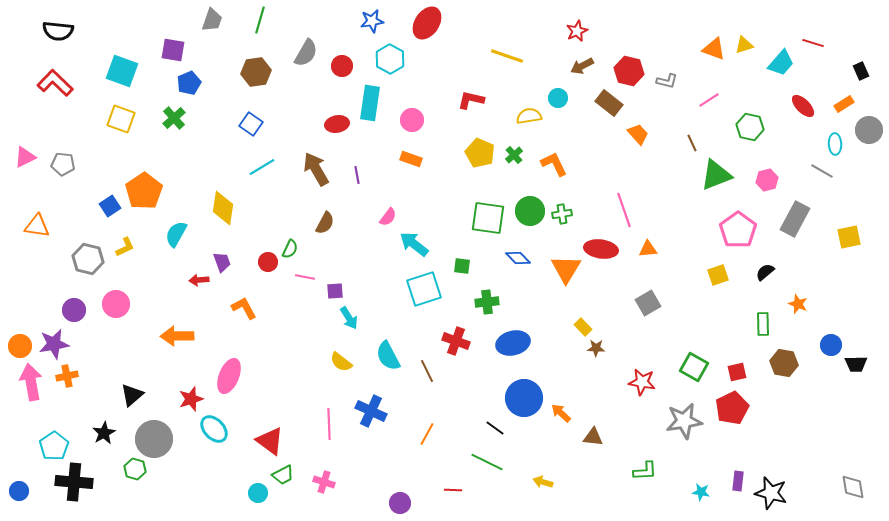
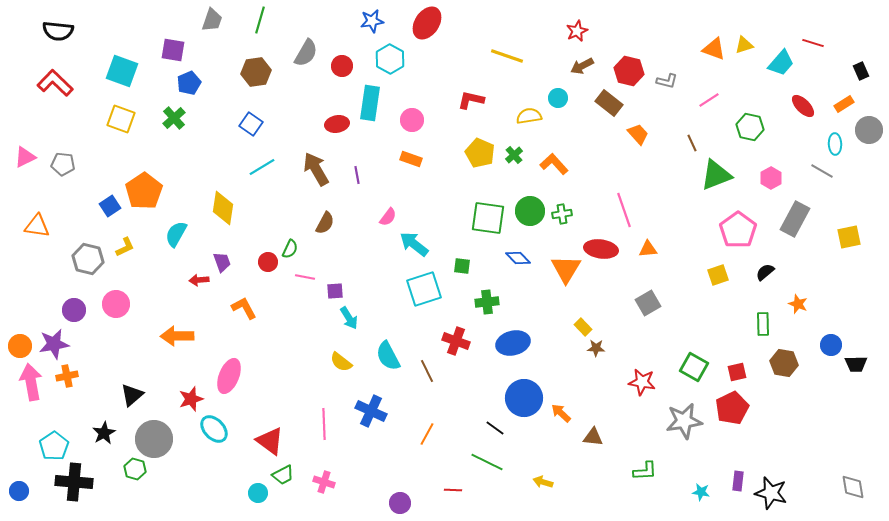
orange L-shape at (554, 164): rotated 16 degrees counterclockwise
pink hexagon at (767, 180): moved 4 px right, 2 px up; rotated 15 degrees counterclockwise
pink line at (329, 424): moved 5 px left
